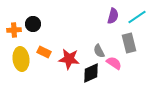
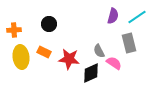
black circle: moved 16 px right
yellow ellipse: moved 2 px up
